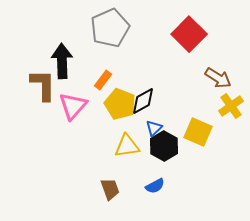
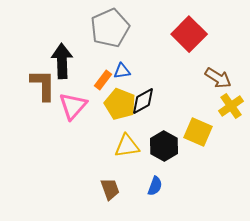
blue triangle: moved 32 px left, 57 px up; rotated 36 degrees clockwise
blue semicircle: rotated 42 degrees counterclockwise
